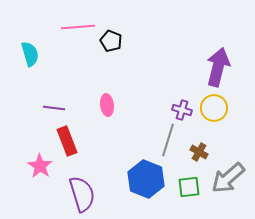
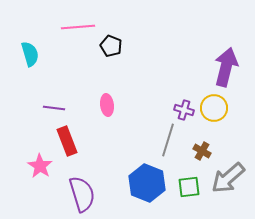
black pentagon: moved 5 px down
purple arrow: moved 8 px right
purple cross: moved 2 px right
brown cross: moved 3 px right, 1 px up
blue hexagon: moved 1 px right, 4 px down
